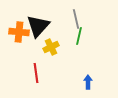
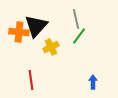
black triangle: moved 2 px left
green line: rotated 24 degrees clockwise
red line: moved 5 px left, 7 px down
blue arrow: moved 5 px right
